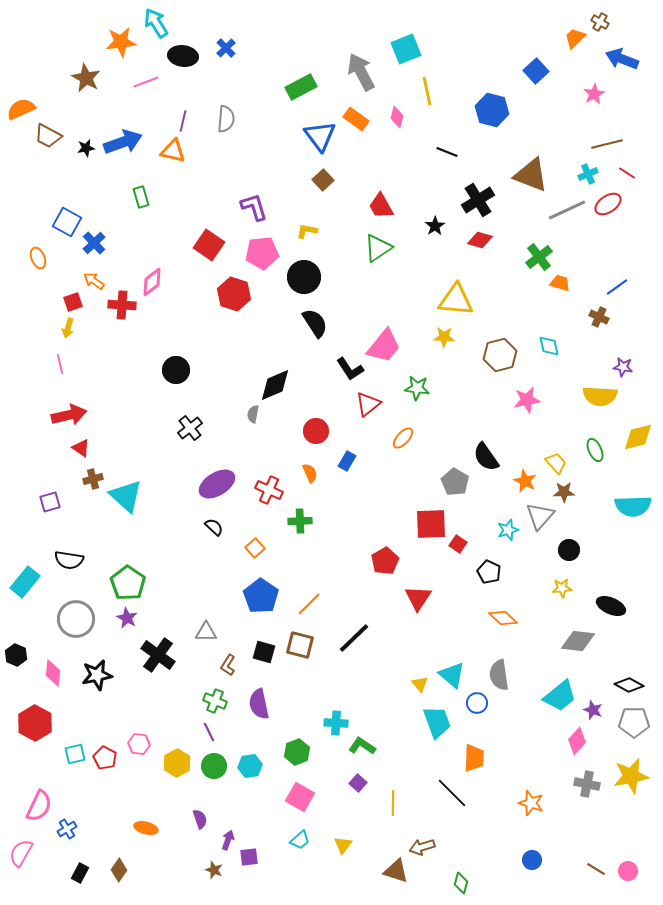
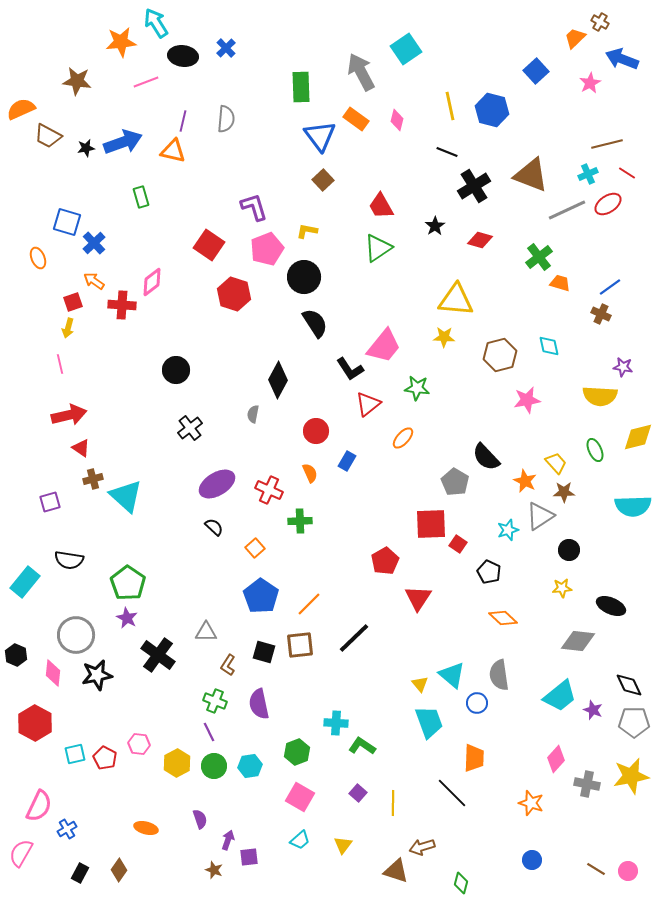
cyan square at (406, 49): rotated 12 degrees counterclockwise
brown star at (86, 78): moved 9 px left, 3 px down; rotated 20 degrees counterclockwise
green rectangle at (301, 87): rotated 64 degrees counterclockwise
yellow line at (427, 91): moved 23 px right, 15 px down
pink star at (594, 94): moved 4 px left, 11 px up
pink diamond at (397, 117): moved 3 px down
black cross at (478, 200): moved 4 px left, 14 px up
blue square at (67, 222): rotated 12 degrees counterclockwise
pink pentagon at (262, 253): moved 5 px right, 4 px up; rotated 16 degrees counterclockwise
blue line at (617, 287): moved 7 px left
brown cross at (599, 317): moved 2 px right, 3 px up
black diamond at (275, 385): moved 3 px right, 5 px up; rotated 39 degrees counterclockwise
black semicircle at (486, 457): rotated 8 degrees counterclockwise
gray triangle at (540, 516): rotated 16 degrees clockwise
gray circle at (76, 619): moved 16 px down
brown square at (300, 645): rotated 20 degrees counterclockwise
black diamond at (629, 685): rotated 36 degrees clockwise
cyan trapezoid at (437, 722): moved 8 px left
pink diamond at (577, 741): moved 21 px left, 18 px down
purple square at (358, 783): moved 10 px down
